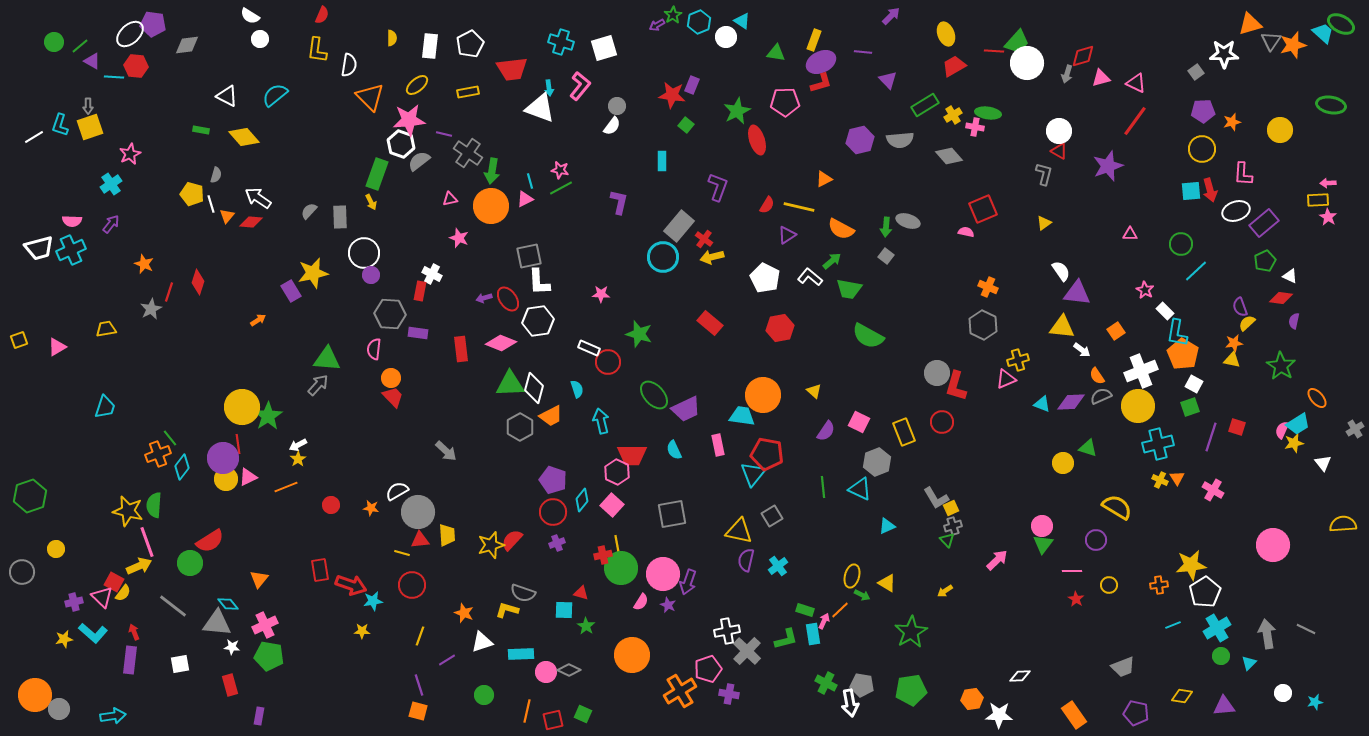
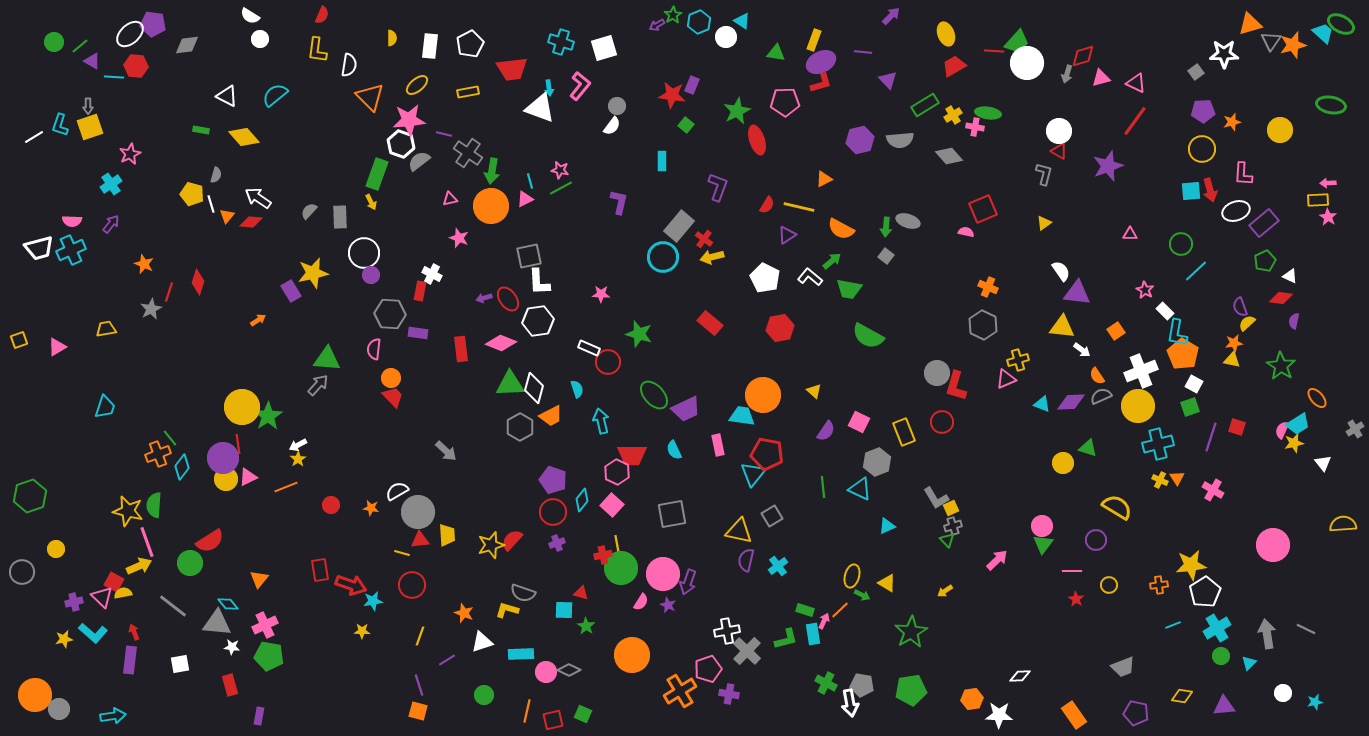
yellow semicircle at (123, 593): rotated 138 degrees counterclockwise
